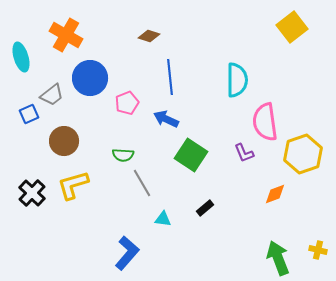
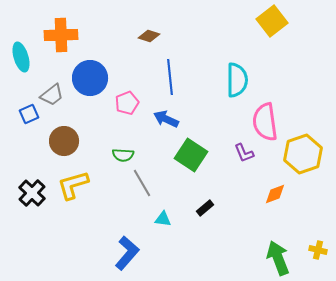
yellow square: moved 20 px left, 6 px up
orange cross: moved 5 px left; rotated 32 degrees counterclockwise
